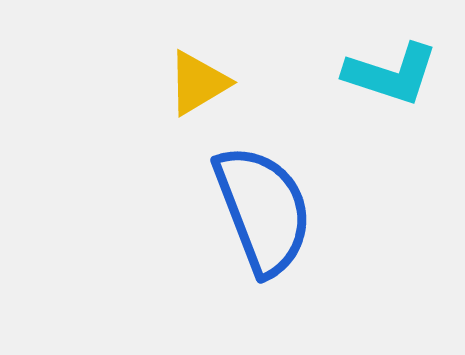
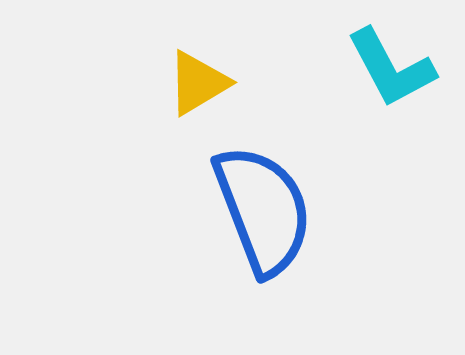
cyan L-shape: moved 6 px up; rotated 44 degrees clockwise
